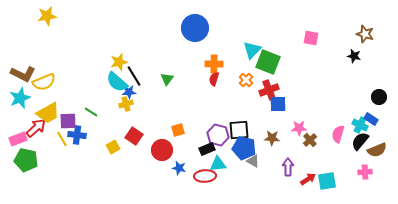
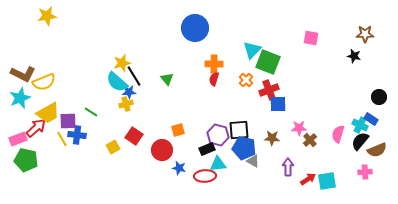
brown star at (365, 34): rotated 18 degrees counterclockwise
yellow star at (119, 62): moved 3 px right, 1 px down
green triangle at (167, 79): rotated 16 degrees counterclockwise
